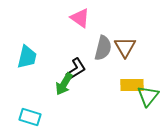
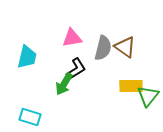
pink triangle: moved 8 px left, 20 px down; rotated 45 degrees counterclockwise
brown triangle: rotated 25 degrees counterclockwise
yellow rectangle: moved 1 px left, 1 px down
